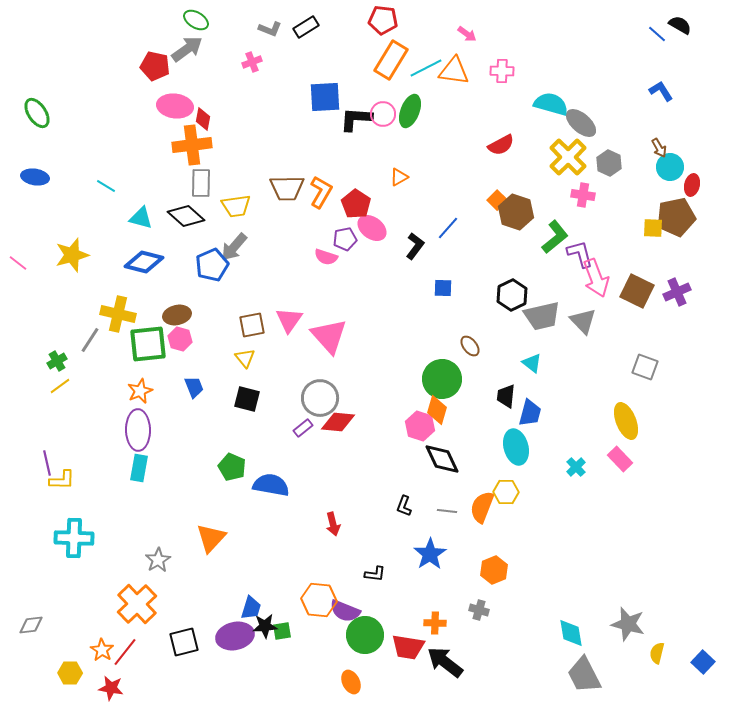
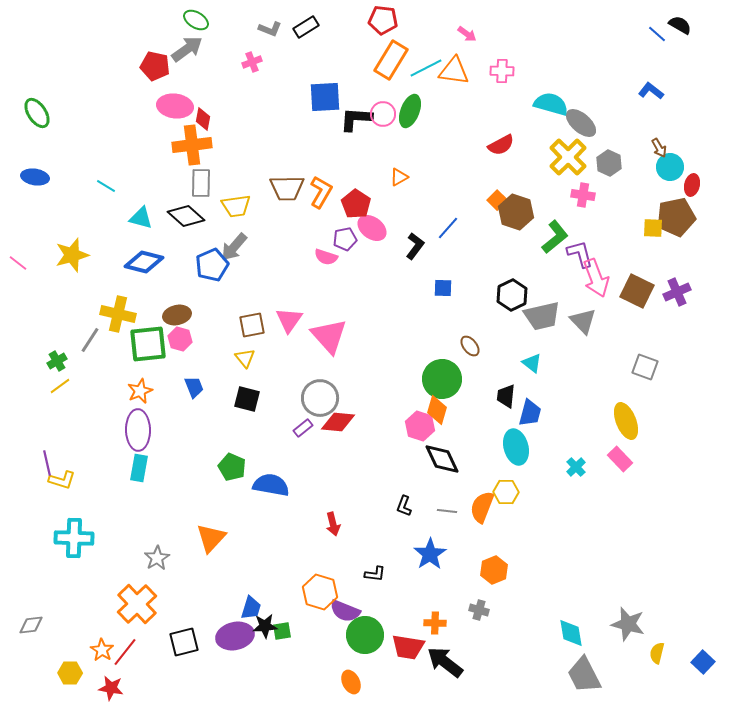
blue L-shape at (661, 91): moved 10 px left; rotated 20 degrees counterclockwise
yellow L-shape at (62, 480): rotated 16 degrees clockwise
gray star at (158, 560): moved 1 px left, 2 px up
orange hexagon at (319, 600): moved 1 px right, 8 px up; rotated 12 degrees clockwise
